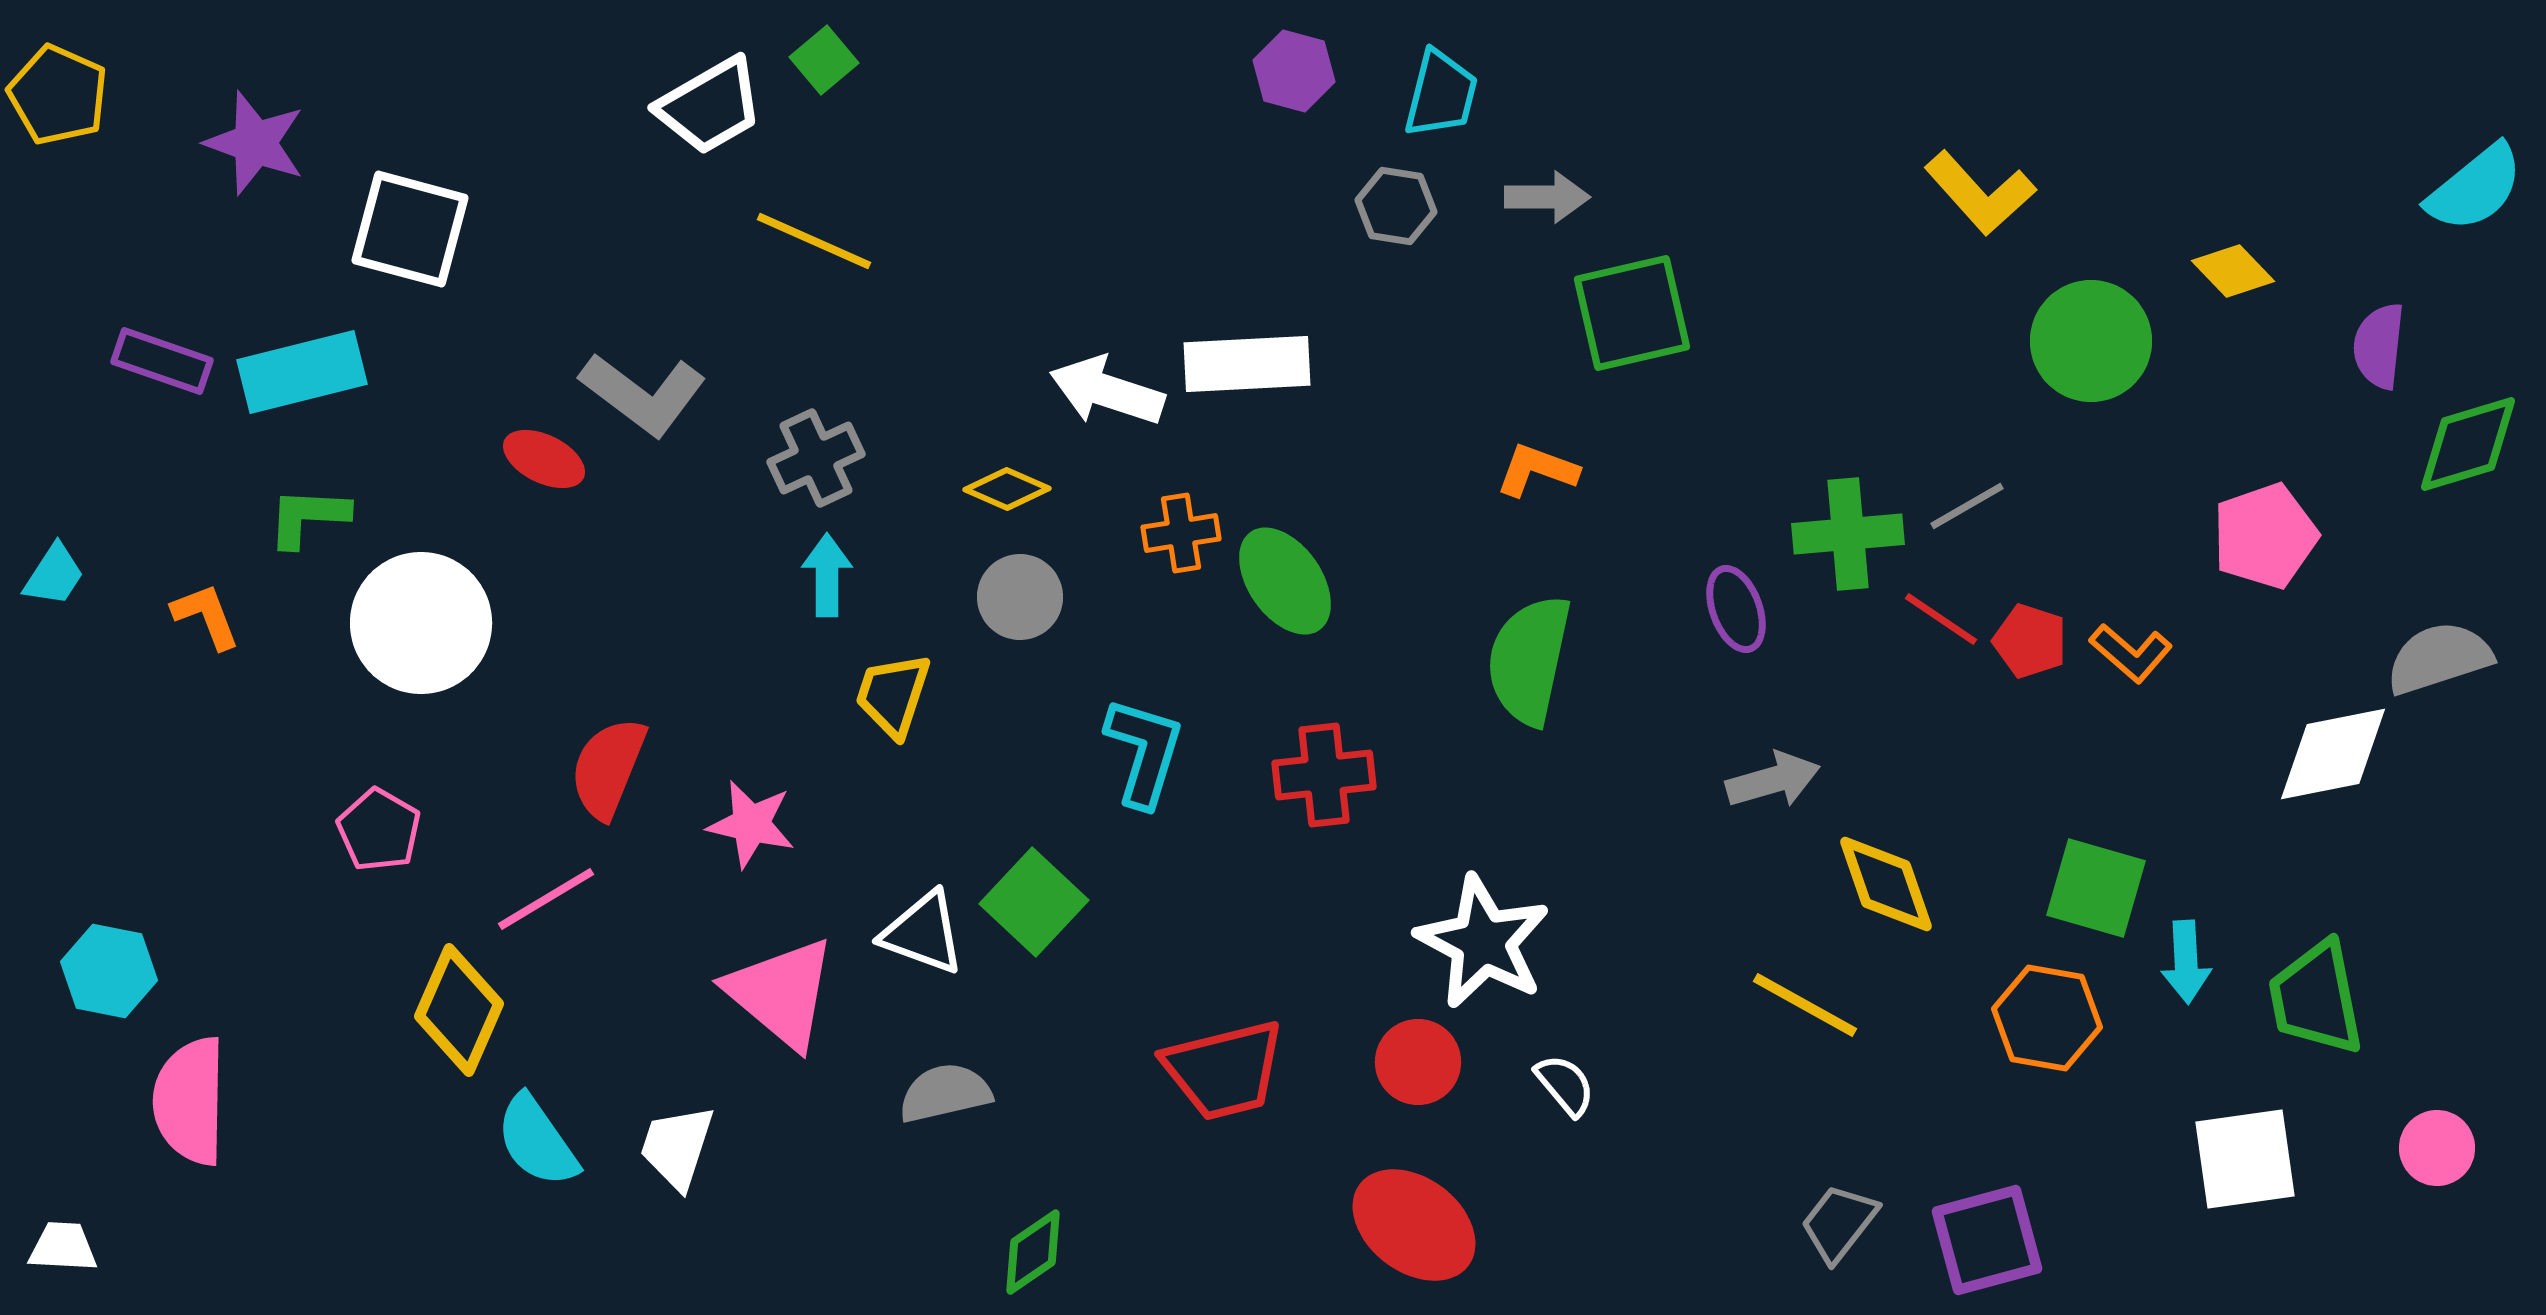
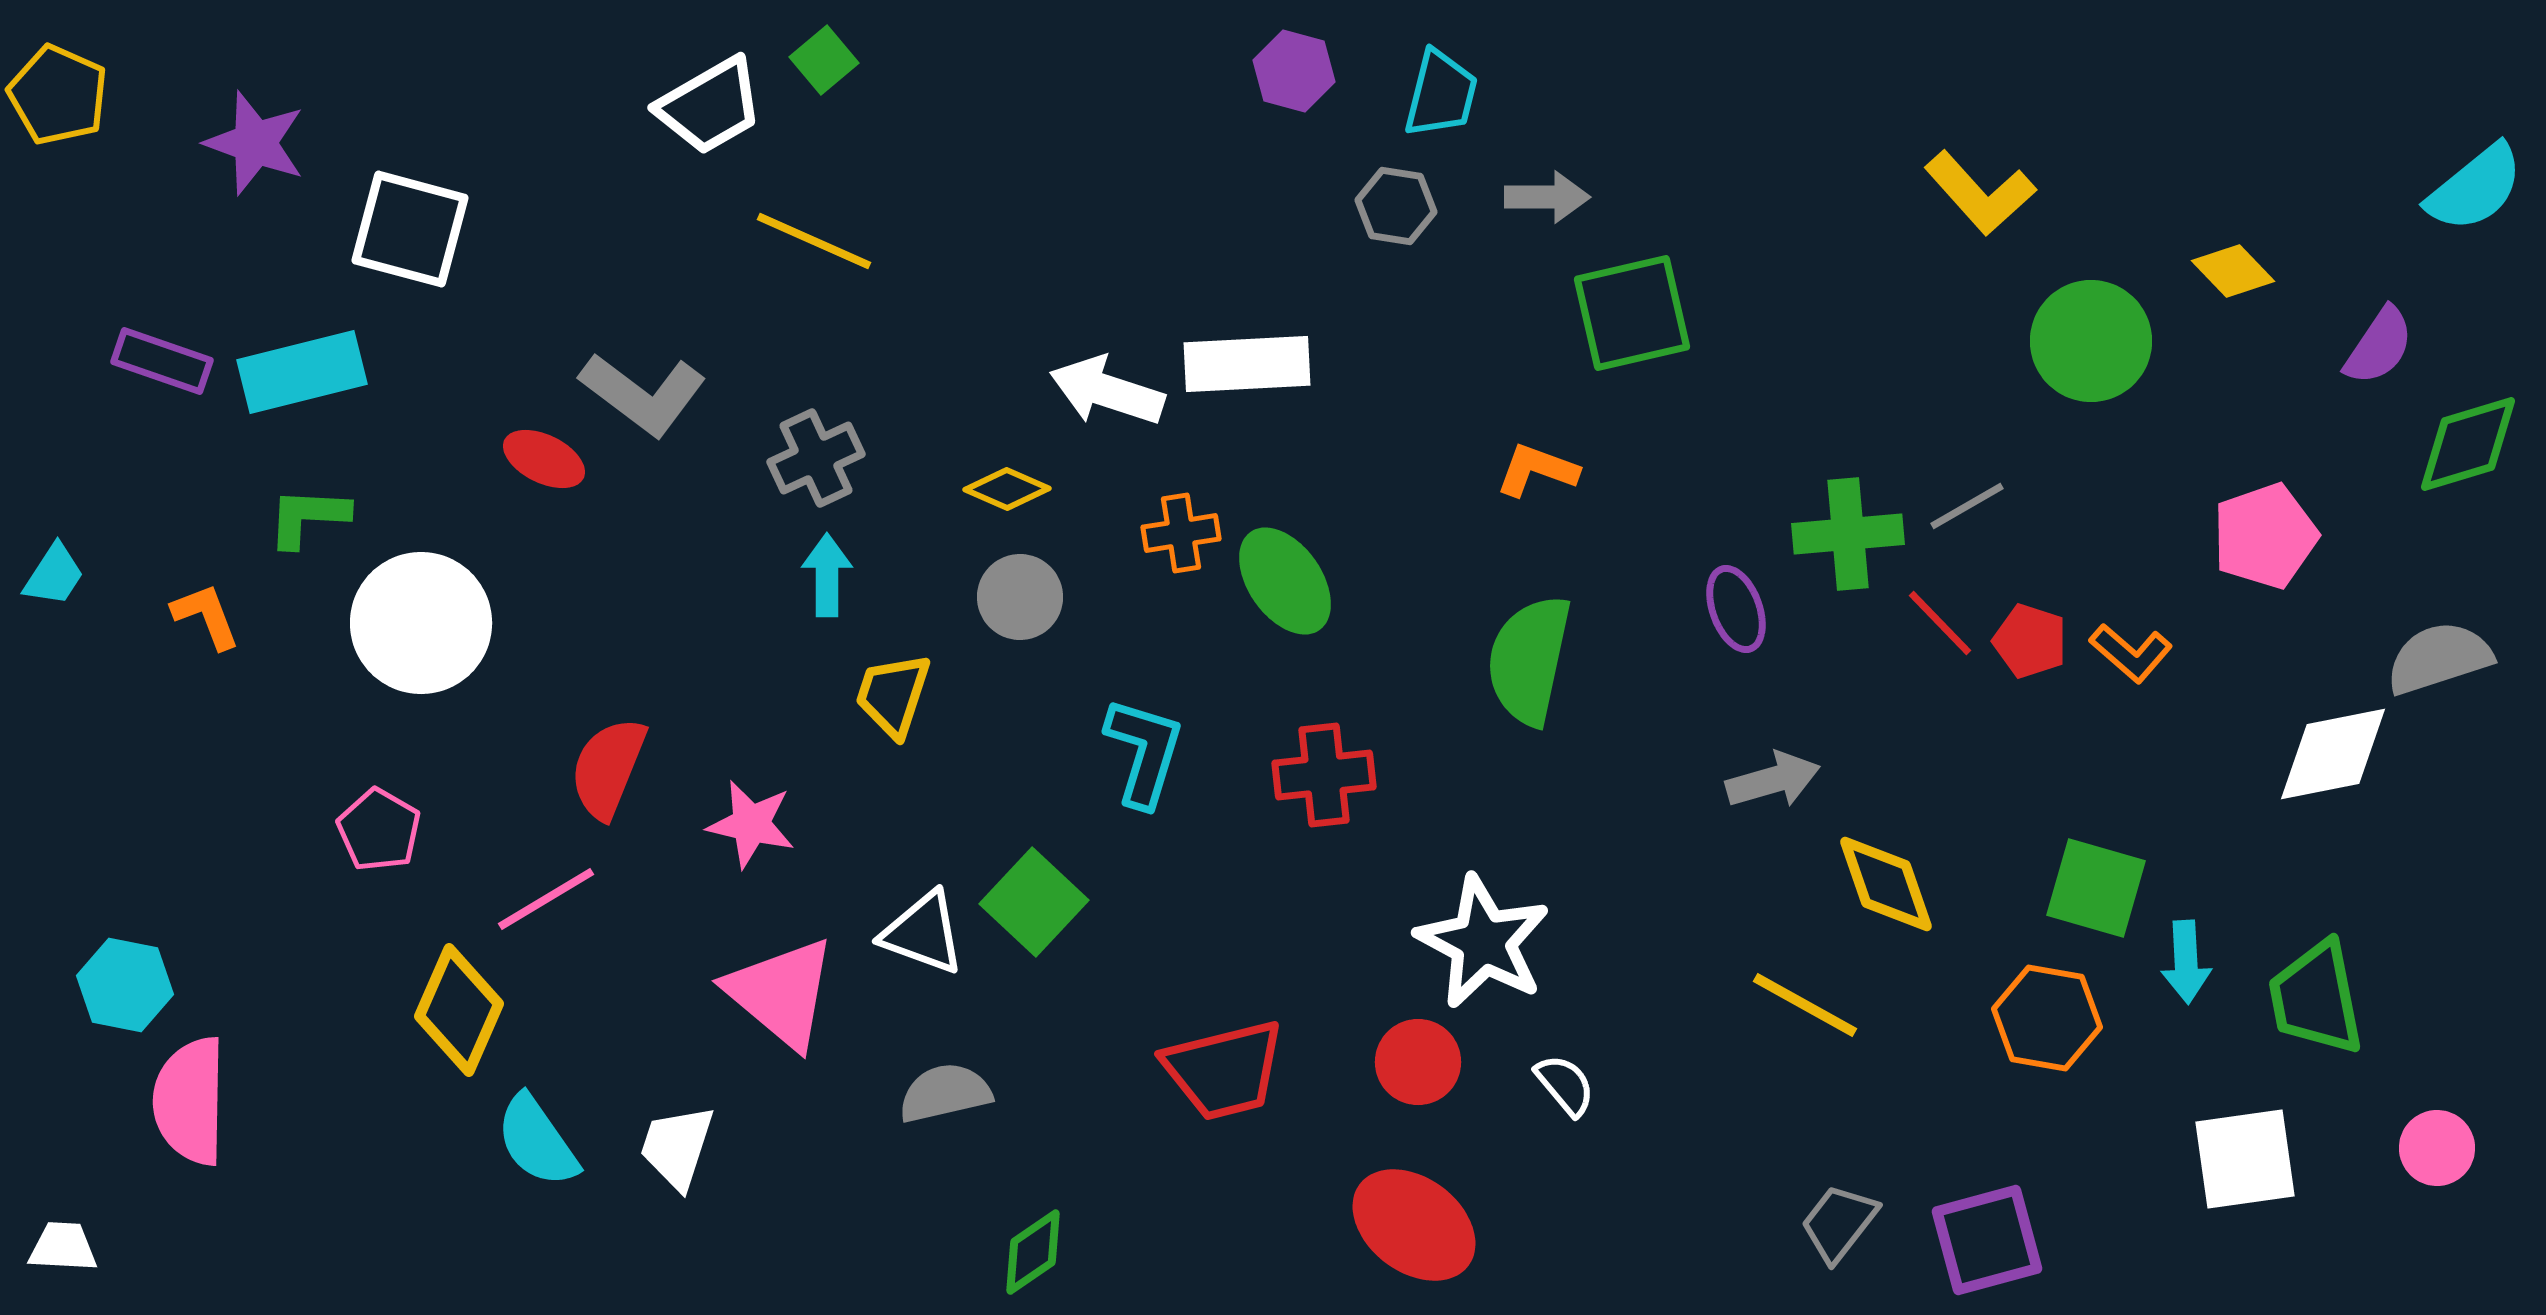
purple semicircle at (2379, 346): rotated 152 degrees counterclockwise
red line at (1941, 619): moved 1 px left, 4 px down; rotated 12 degrees clockwise
cyan hexagon at (109, 971): moved 16 px right, 14 px down
